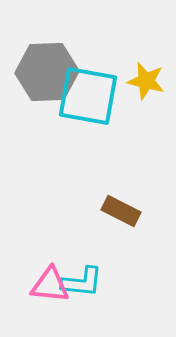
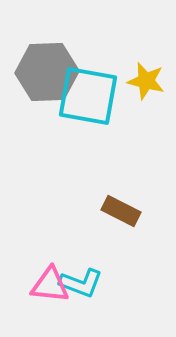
cyan L-shape: moved 1 px left, 1 px down; rotated 15 degrees clockwise
